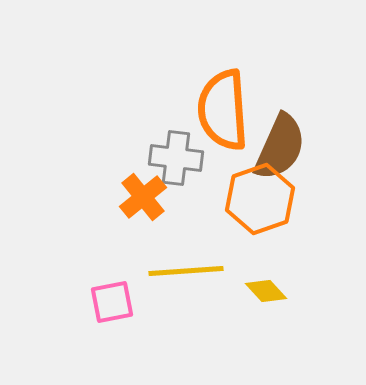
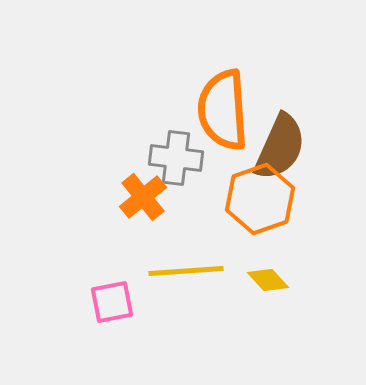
yellow diamond: moved 2 px right, 11 px up
